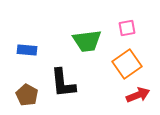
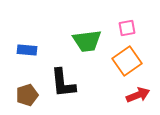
orange square: moved 3 px up
brown pentagon: rotated 25 degrees clockwise
